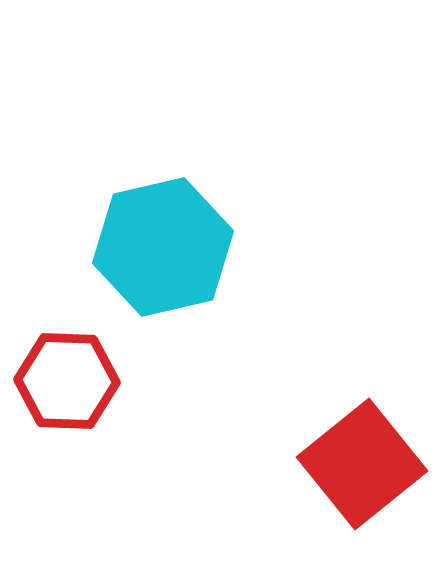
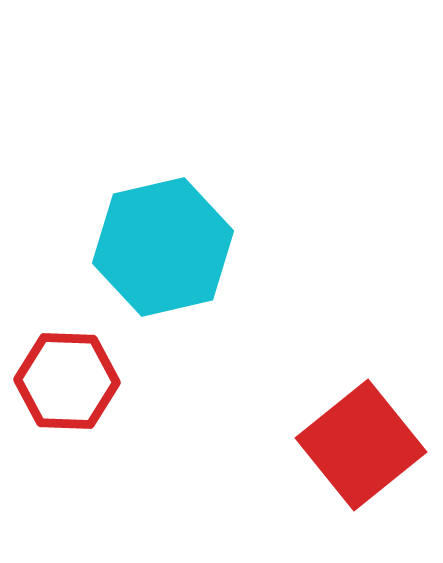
red square: moved 1 px left, 19 px up
